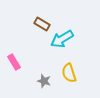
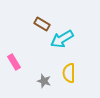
yellow semicircle: rotated 18 degrees clockwise
